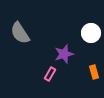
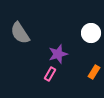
purple star: moved 6 px left
orange rectangle: rotated 48 degrees clockwise
